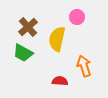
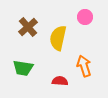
pink circle: moved 8 px right
yellow semicircle: moved 1 px right, 1 px up
green trapezoid: moved 15 px down; rotated 20 degrees counterclockwise
